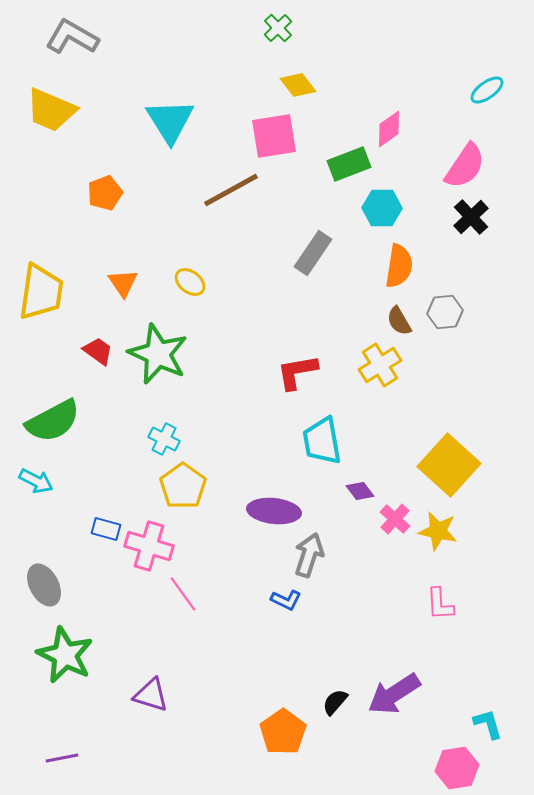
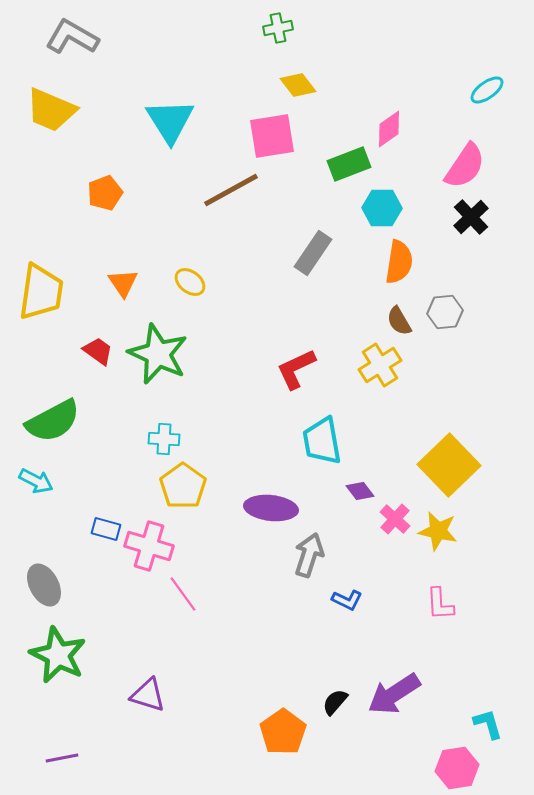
green cross at (278, 28): rotated 32 degrees clockwise
pink square at (274, 136): moved 2 px left
orange semicircle at (399, 266): moved 4 px up
red L-shape at (297, 372): moved 1 px left, 3 px up; rotated 15 degrees counterclockwise
cyan cross at (164, 439): rotated 24 degrees counterclockwise
yellow square at (449, 465): rotated 4 degrees clockwise
purple ellipse at (274, 511): moved 3 px left, 3 px up
blue L-shape at (286, 600): moved 61 px right
green star at (65, 655): moved 7 px left
purple triangle at (151, 695): moved 3 px left
